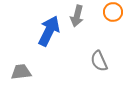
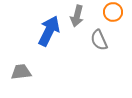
gray semicircle: moved 21 px up
